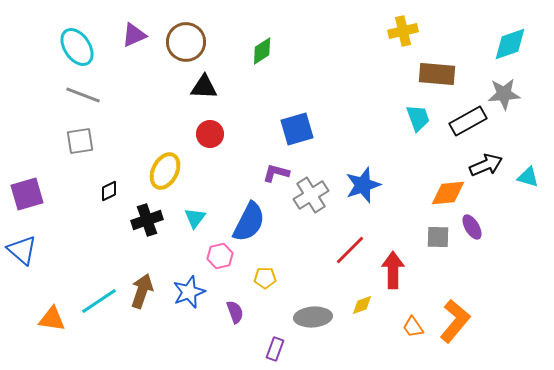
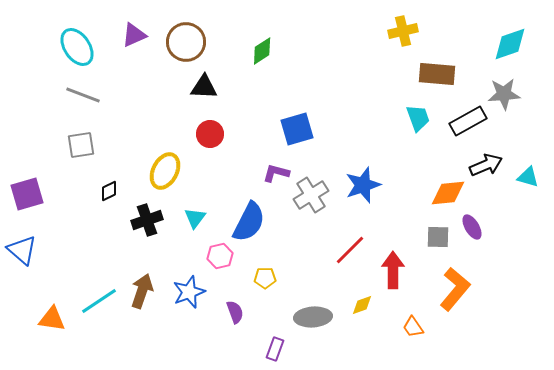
gray square at (80, 141): moved 1 px right, 4 px down
orange L-shape at (455, 321): moved 32 px up
